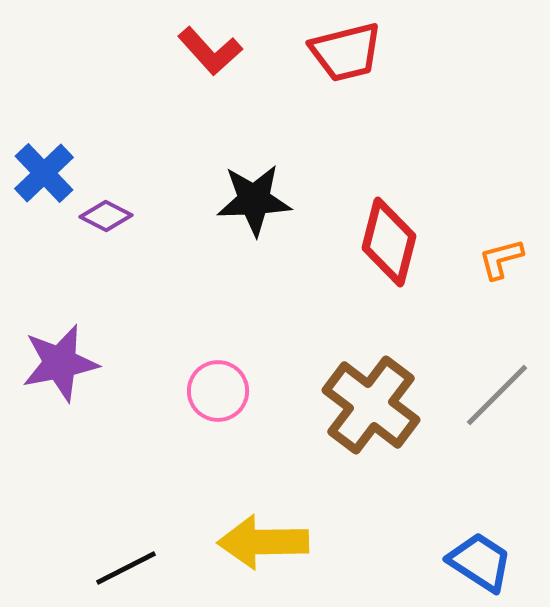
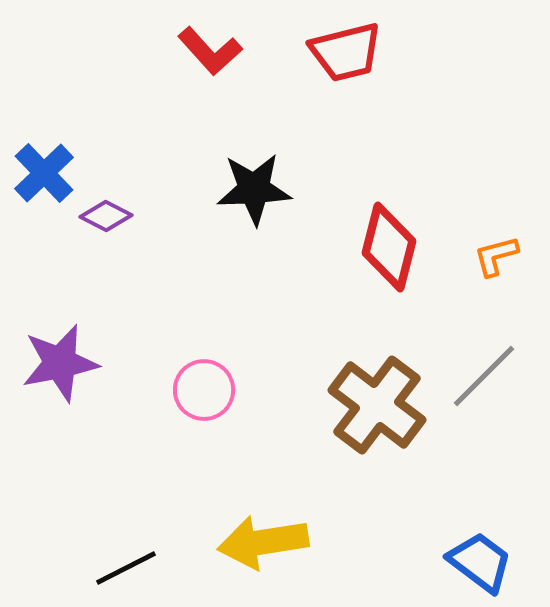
black star: moved 11 px up
red diamond: moved 5 px down
orange L-shape: moved 5 px left, 3 px up
pink circle: moved 14 px left, 1 px up
gray line: moved 13 px left, 19 px up
brown cross: moved 6 px right
yellow arrow: rotated 8 degrees counterclockwise
blue trapezoid: rotated 4 degrees clockwise
